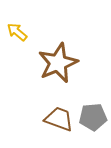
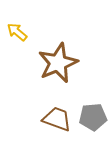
brown trapezoid: moved 2 px left
